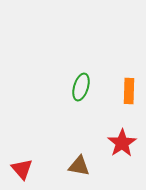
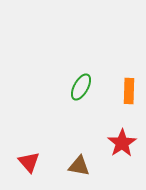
green ellipse: rotated 12 degrees clockwise
red triangle: moved 7 px right, 7 px up
